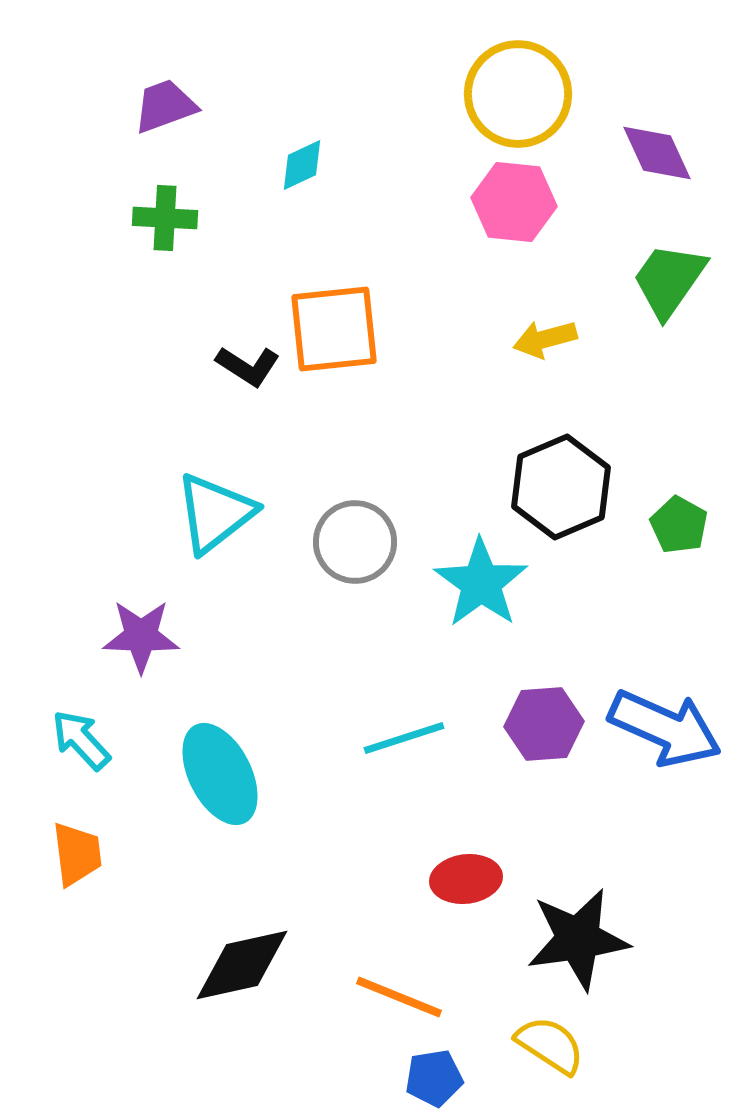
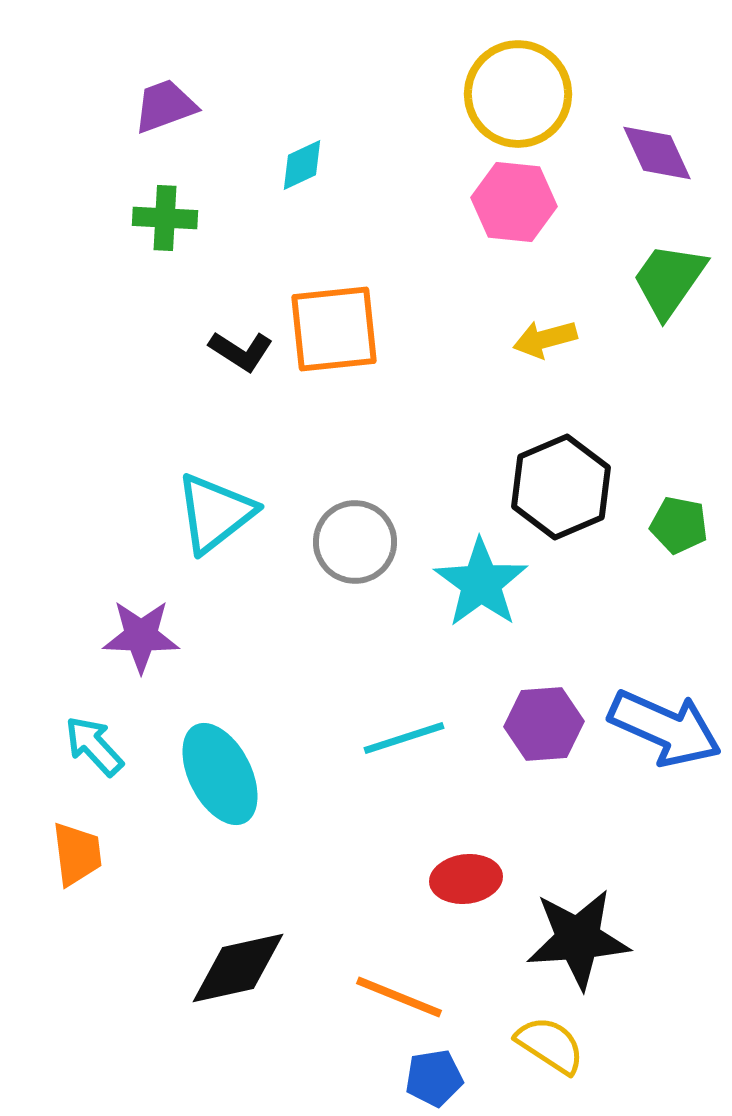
black L-shape: moved 7 px left, 15 px up
green pentagon: rotated 18 degrees counterclockwise
cyan arrow: moved 13 px right, 6 px down
black star: rotated 4 degrees clockwise
black diamond: moved 4 px left, 3 px down
